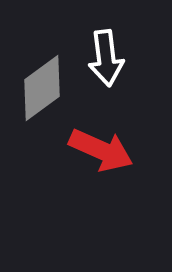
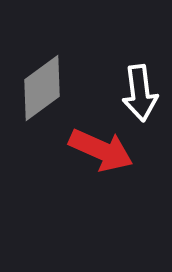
white arrow: moved 34 px right, 35 px down
